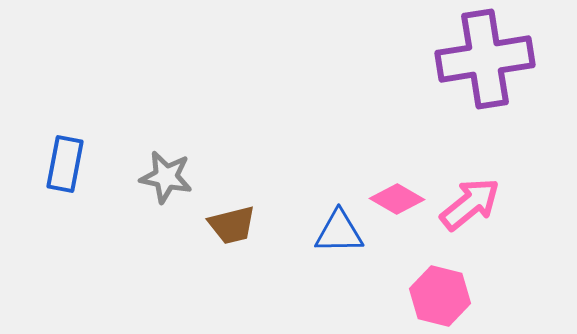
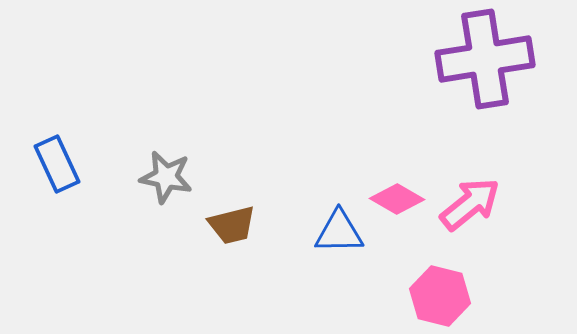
blue rectangle: moved 8 px left; rotated 36 degrees counterclockwise
